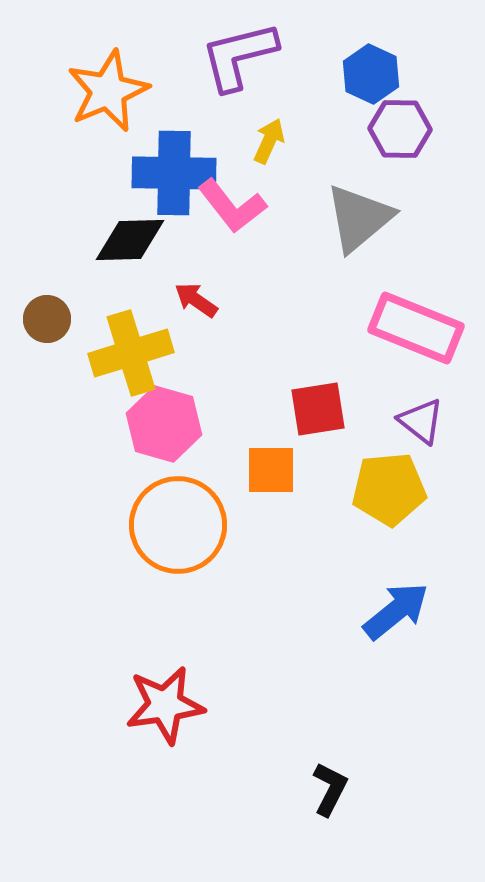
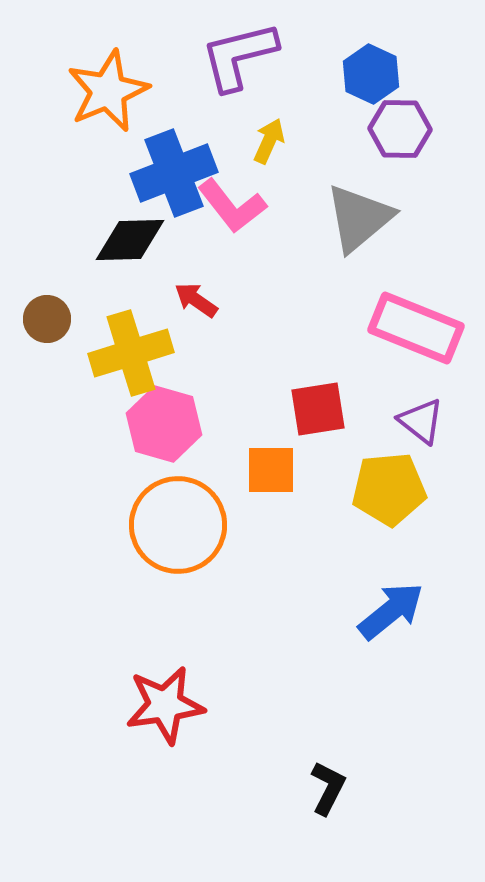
blue cross: rotated 22 degrees counterclockwise
blue arrow: moved 5 px left
black L-shape: moved 2 px left, 1 px up
